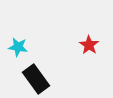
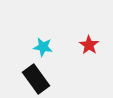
cyan star: moved 25 px right
